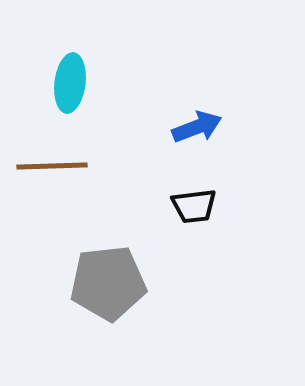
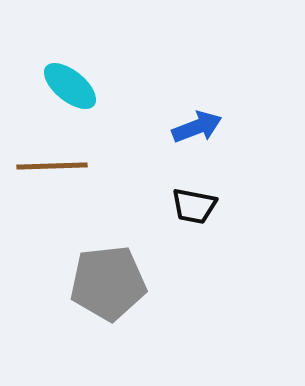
cyan ellipse: moved 3 px down; rotated 58 degrees counterclockwise
black trapezoid: rotated 18 degrees clockwise
